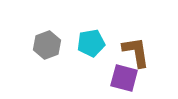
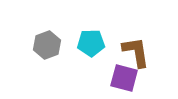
cyan pentagon: rotated 8 degrees clockwise
